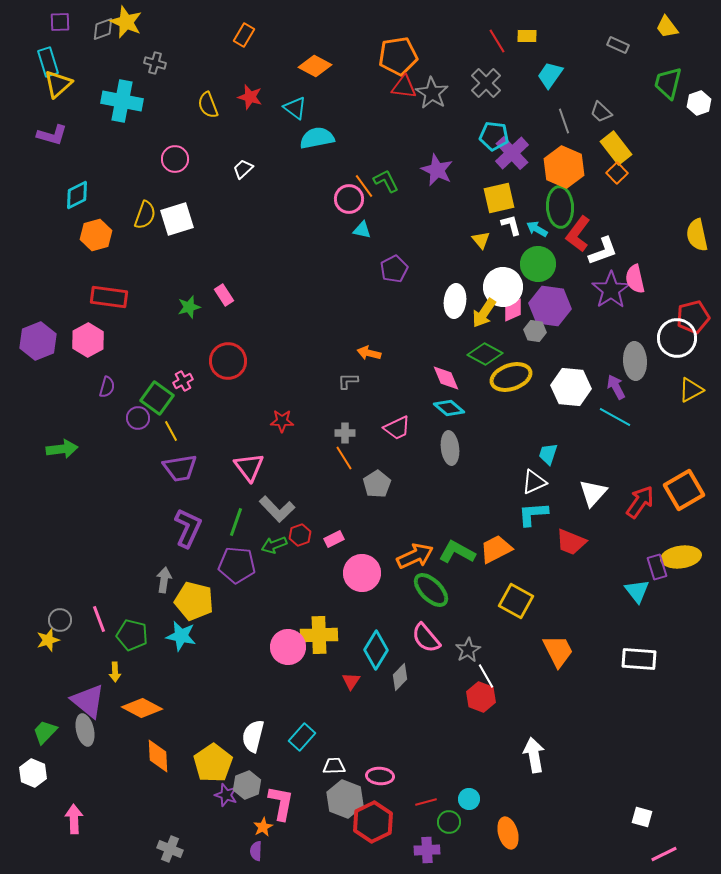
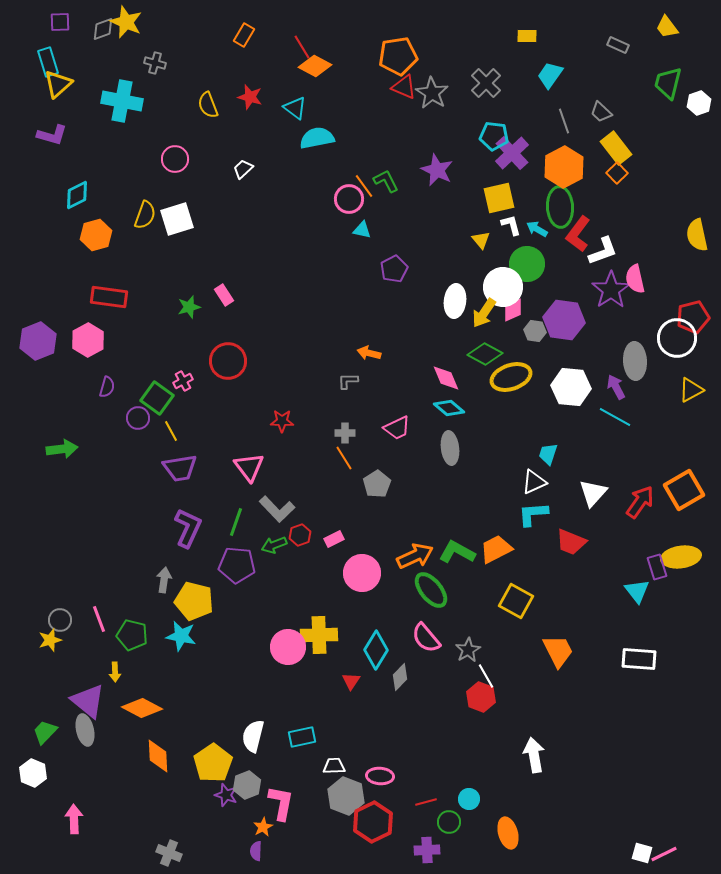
red line at (497, 41): moved 195 px left, 6 px down
red triangle at (404, 87): rotated 16 degrees clockwise
orange hexagon at (564, 167): rotated 9 degrees clockwise
green circle at (538, 264): moved 11 px left
purple hexagon at (550, 306): moved 14 px right, 14 px down
green ellipse at (431, 590): rotated 6 degrees clockwise
yellow star at (48, 640): moved 2 px right
cyan rectangle at (302, 737): rotated 36 degrees clockwise
gray hexagon at (345, 799): moved 1 px right, 3 px up
white square at (642, 817): moved 36 px down
gray cross at (170, 849): moved 1 px left, 4 px down
